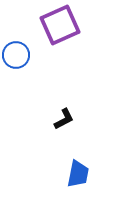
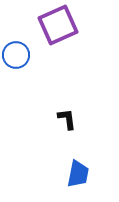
purple square: moved 2 px left
black L-shape: moved 3 px right; rotated 70 degrees counterclockwise
